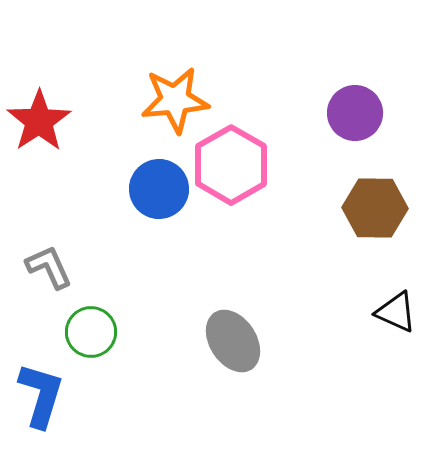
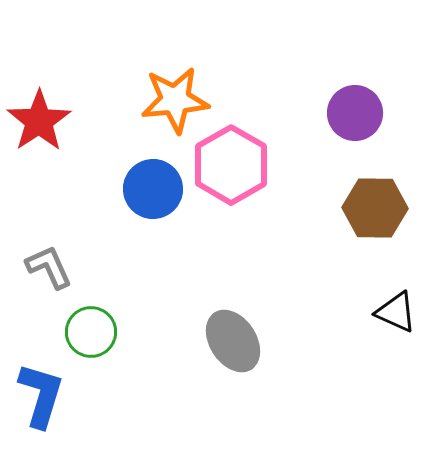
blue circle: moved 6 px left
